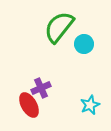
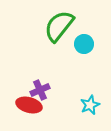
green semicircle: moved 1 px up
purple cross: moved 1 px left, 2 px down
red ellipse: rotated 45 degrees counterclockwise
